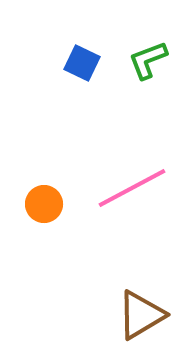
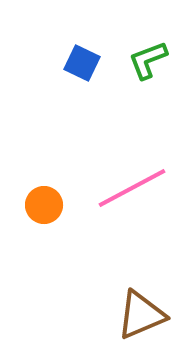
orange circle: moved 1 px down
brown triangle: rotated 8 degrees clockwise
